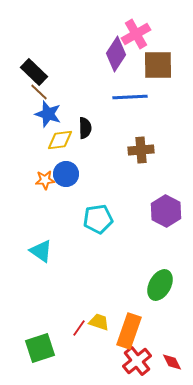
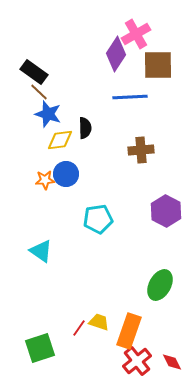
black rectangle: rotated 8 degrees counterclockwise
